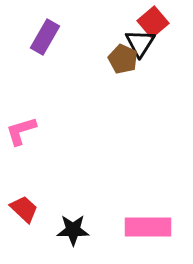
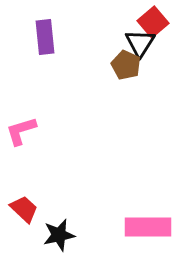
purple rectangle: rotated 36 degrees counterclockwise
brown pentagon: moved 3 px right, 6 px down
black star: moved 14 px left, 5 px down; rotated 12 degrees counterclockwise
